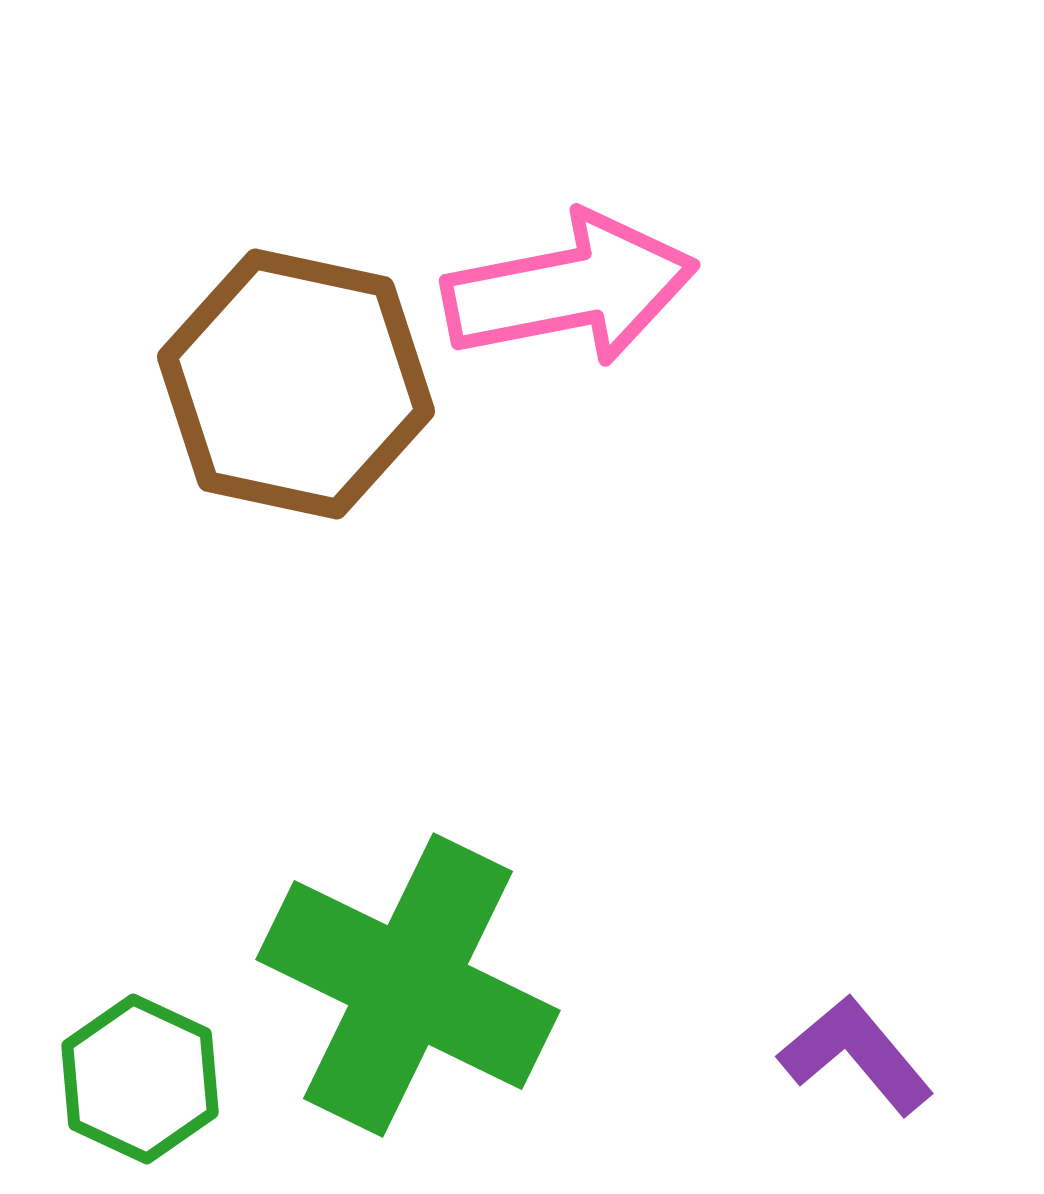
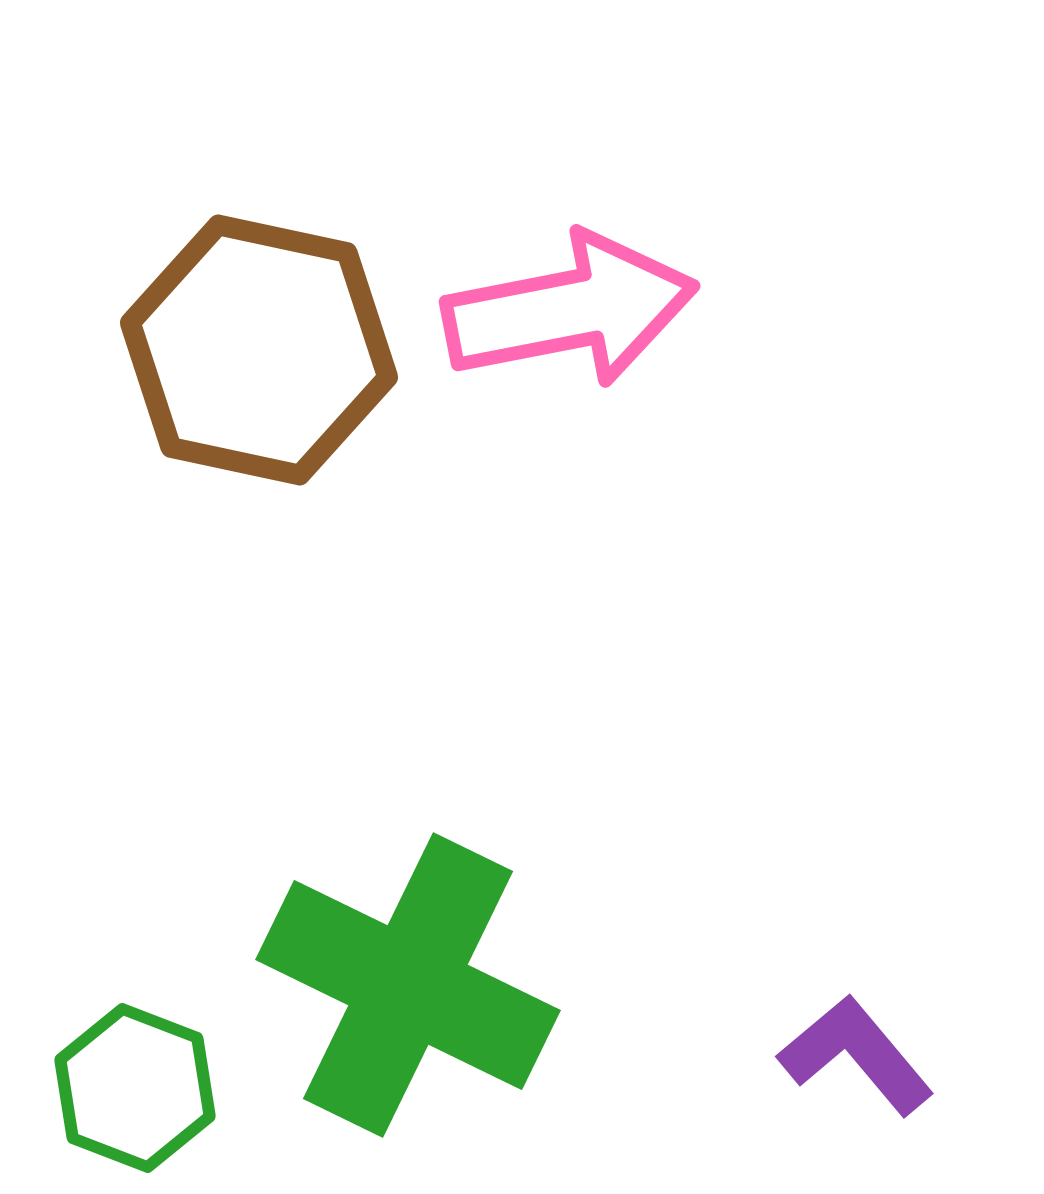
pink arrow: moved 21 px down
brown hexagon: moved 37 px left, 34 px up
green hexagon: moved 5 px left, 9 px down; rotated 4 degrees counterclockwise
